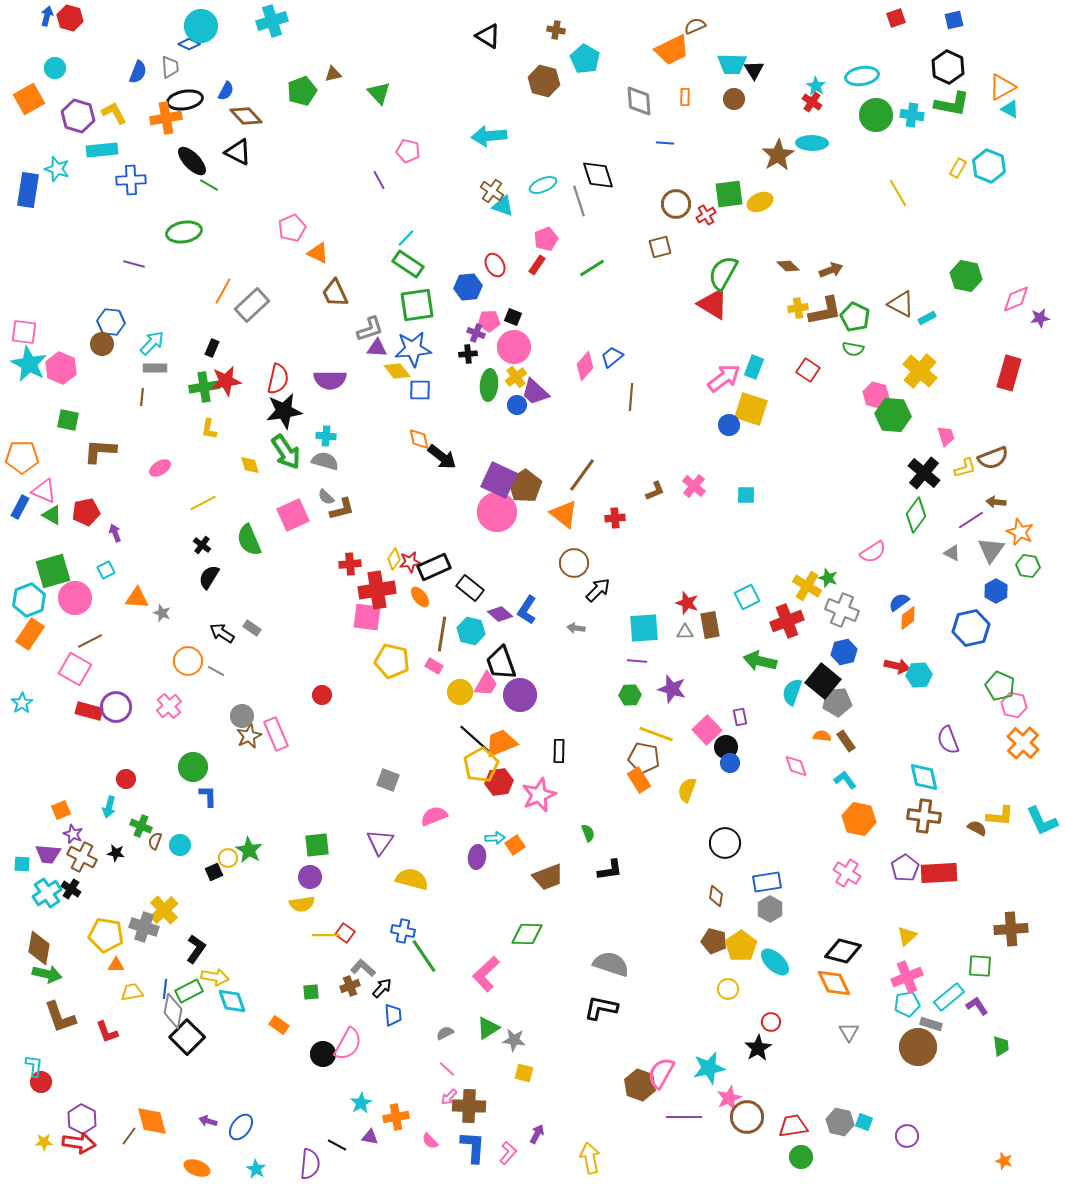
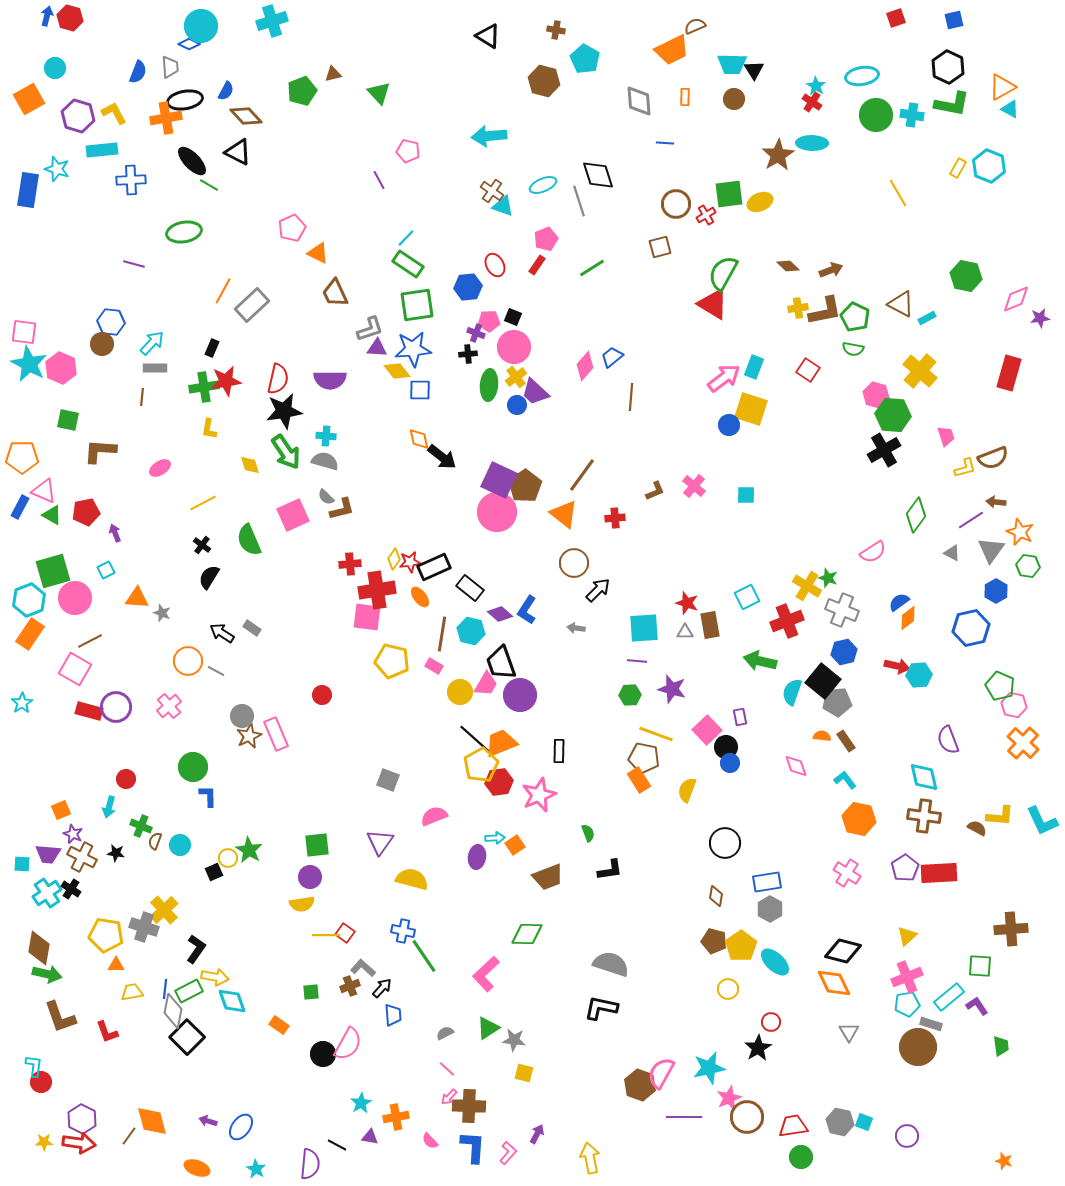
black cross at (924, 473): moved 40 px left, 23 px up; rotated 20 degrees clockwise
